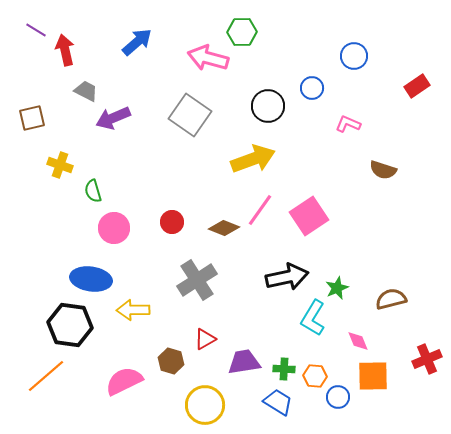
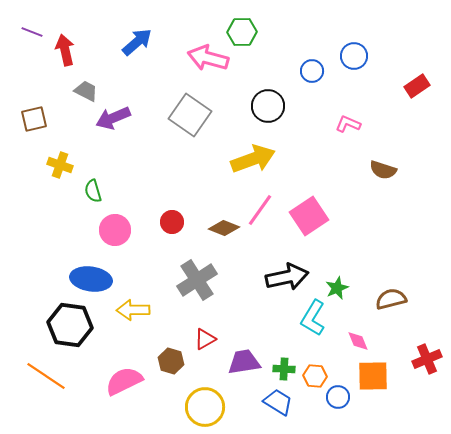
purple line at (36, 30): moved 4 px left, 2 px down; rotated 10 degrees counterclockwise
blue circle at (312, 88): moved 17 px up
brown square at (32, 118): moved 2 px right, 1 px down
pink circle at (114, 228): moved 1 px right, 2 px down
orange line at (46, 376): rotated 75 degrees clockwise
yellow circle at (205, 405): moved 2 px down
